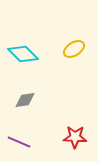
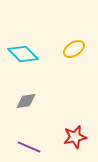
gray diamond: moved 1 px right, 1 px down
red star: rotated 15 degrees counterclockwise
purple line: moved 10 px right, 5 px down
